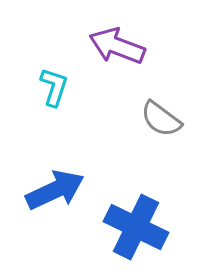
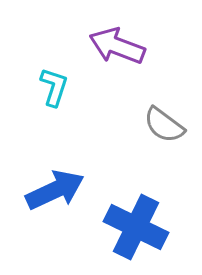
gray semicircle: moved 3 px right, 6 px down
